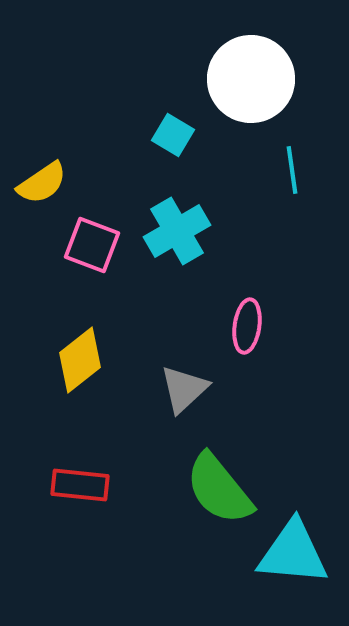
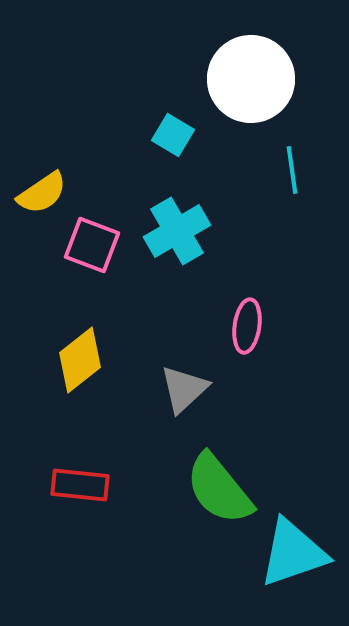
yellow semicircle: moved 10 px down
cyan triangle: rotated 24 degrees counterclockwise
